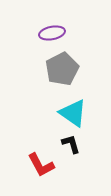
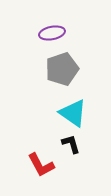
gray pentagon: rotated 8 degrees clockwise
